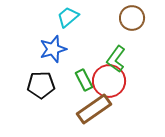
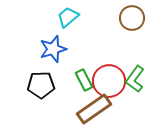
green L-shape: moved 19 px right, 20 px down
